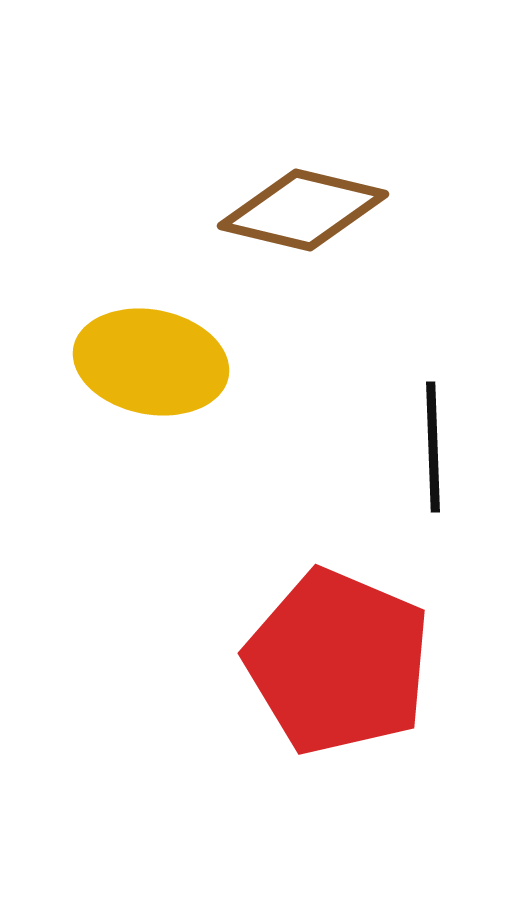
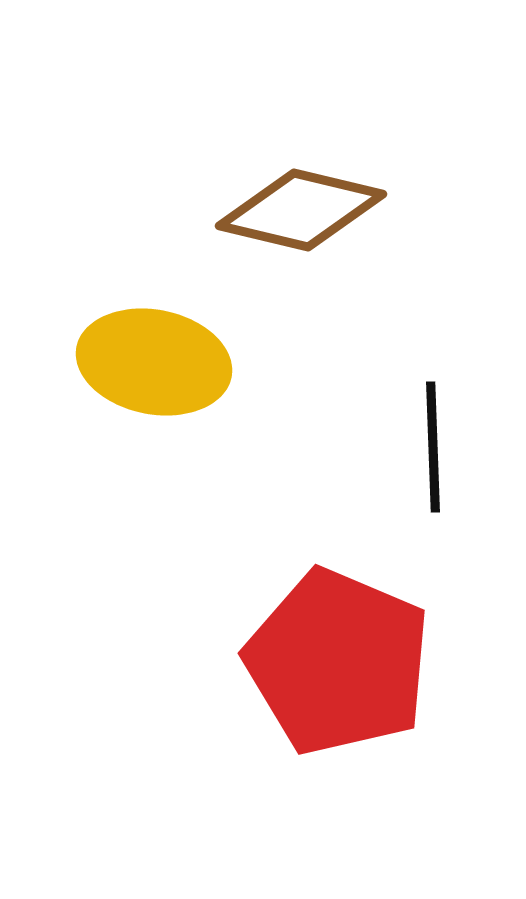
brown diamond: moved 2 px left
yellow ellipse: moved 3 px right
